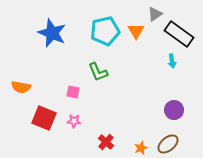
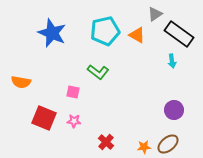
orange triangle: moved 1 px right, 4 px down; rotated 30 degrees counterclockwise
green L-shape: rotated 30 degrees counterclockwise
orange semicircle: moved 5 px up
orange star: moved 3 px right, 1 px up; rotated 16 degrees clockwise
